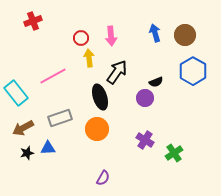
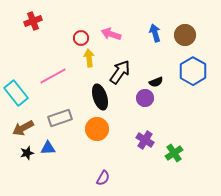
pink arrow: moved 2 px up; rotated 114 degrees clockwise
black arrow: moved 3 px right
